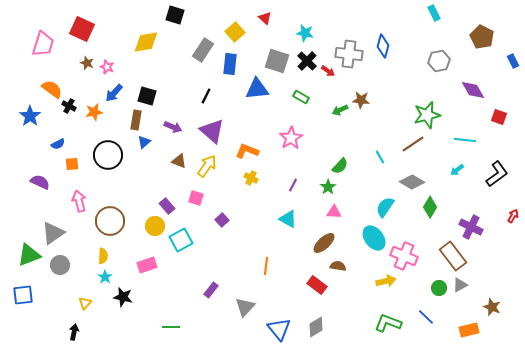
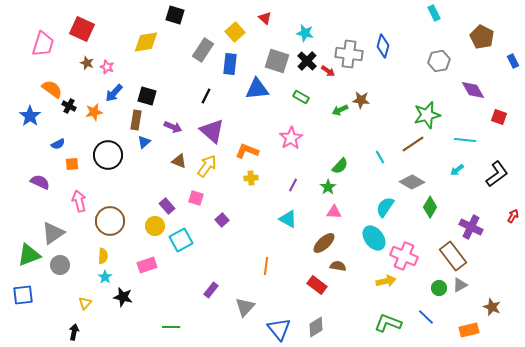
yellow cross at (251, 178): rotated 32 degrees counterclockwise
